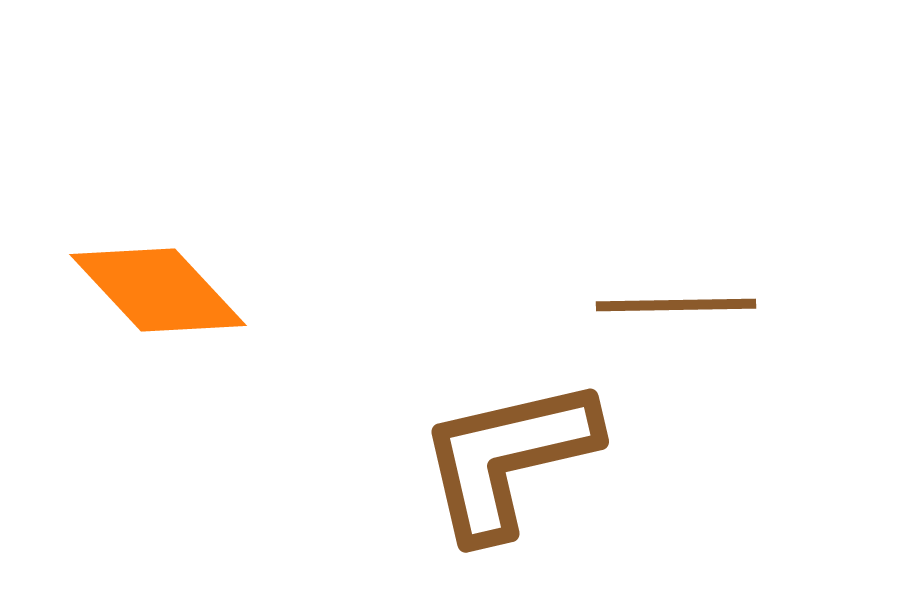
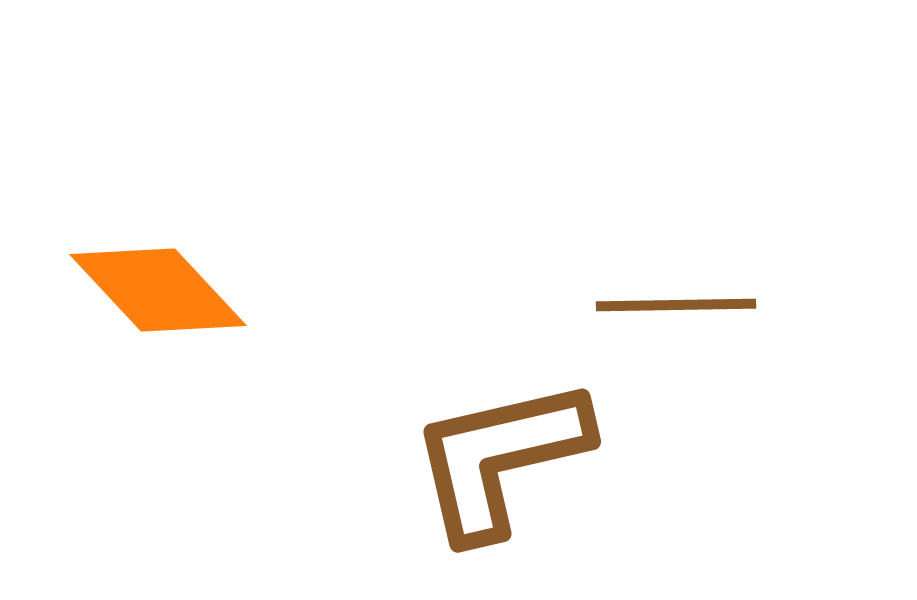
brown L-shape: moved 8 px left
